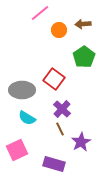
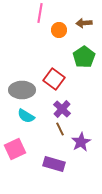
pink line: rotated 42 degrees counterclockwise
brown arrow: moved 1 px right, 1 px up
cyan semicircle: moved 1 px left, 2 px up
pink square: moved 2 px left, 1 px up
